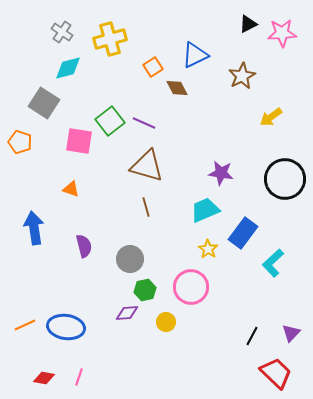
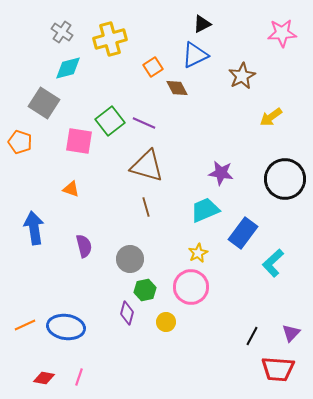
black triangle: moved 46 px left
yellow star: moved 10 px left, 4 px down; rotated 12 degrees clockwise
purple diamond: rotated 70 degrees counterclockwise
red trapezoid: moved 2 px right, 4 px up; rotated 140 degrees clockwise
